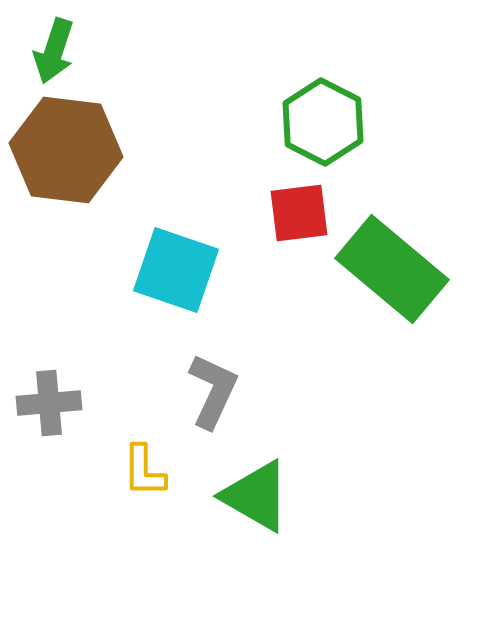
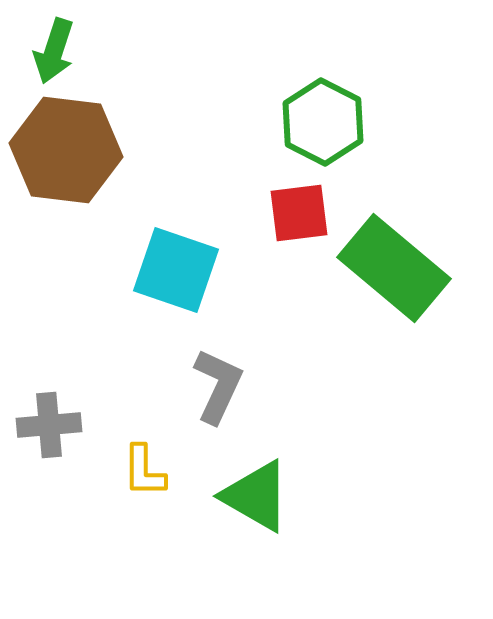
green rectangle: moved 2 px right, 1 px up
gray L-shape: moved 5 px right, 5 px up
gray cross: moved 22 px down
